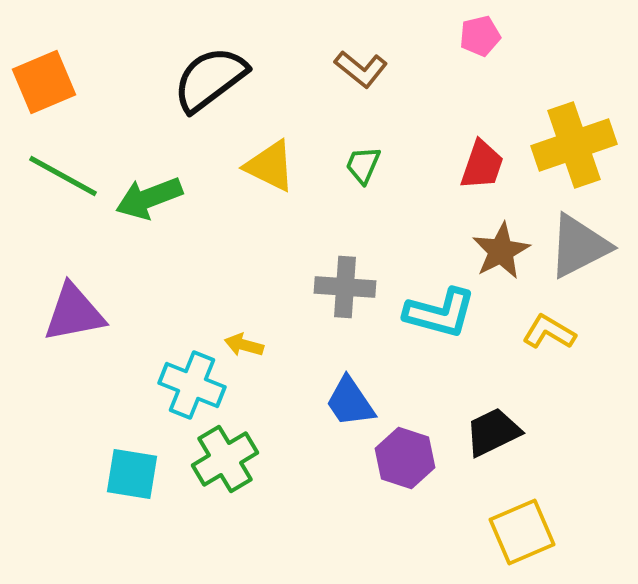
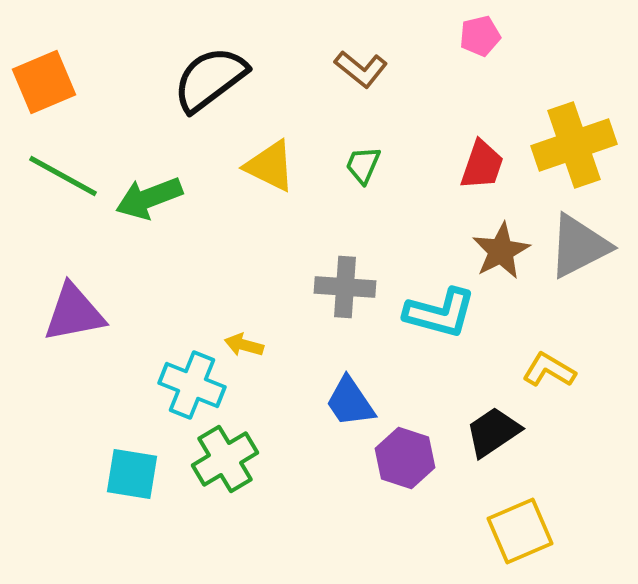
yellow L-shape: moved 38 px down
black trapezoid: rotated 8 degrees counterclockwise
yellow square: moved 2 px left, 1 px up
